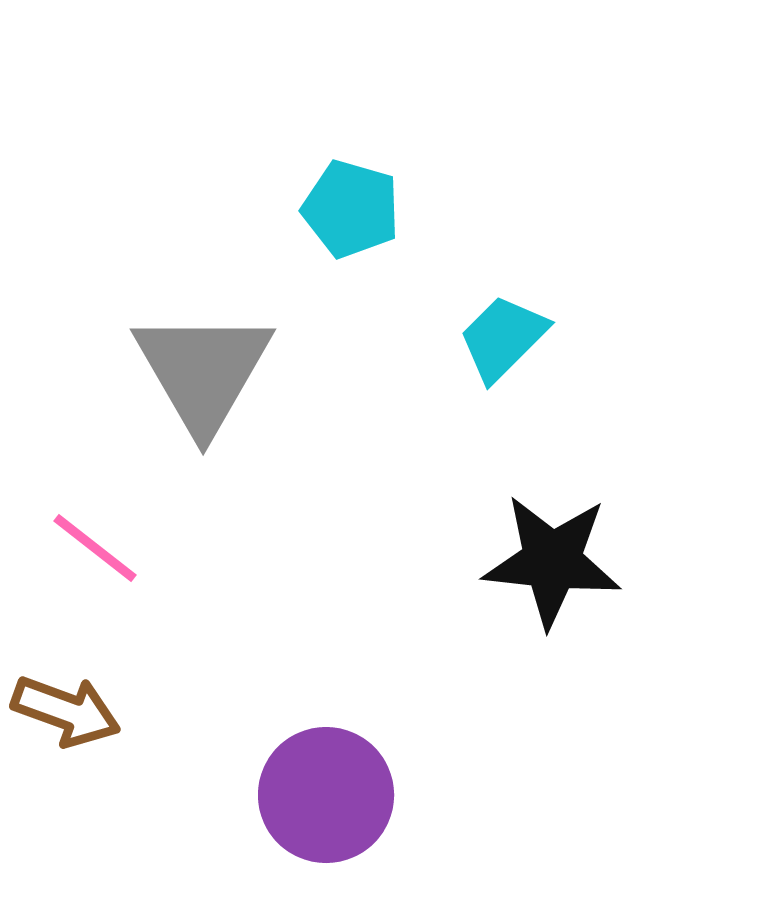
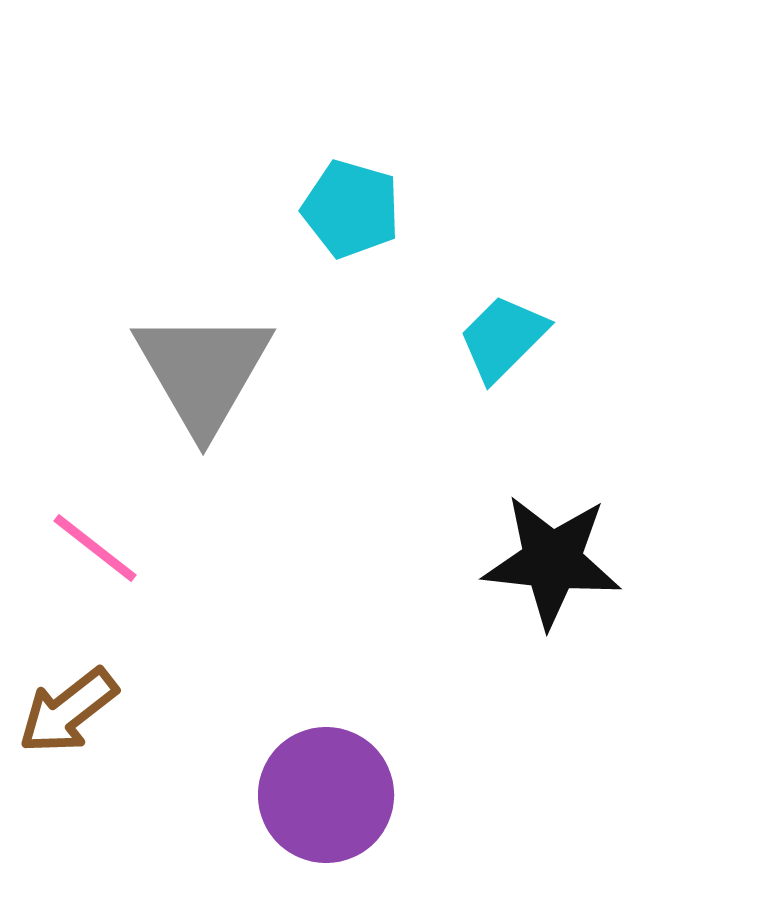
brown arrow: moved 2 px right; rotated 122 degrees clockwise
